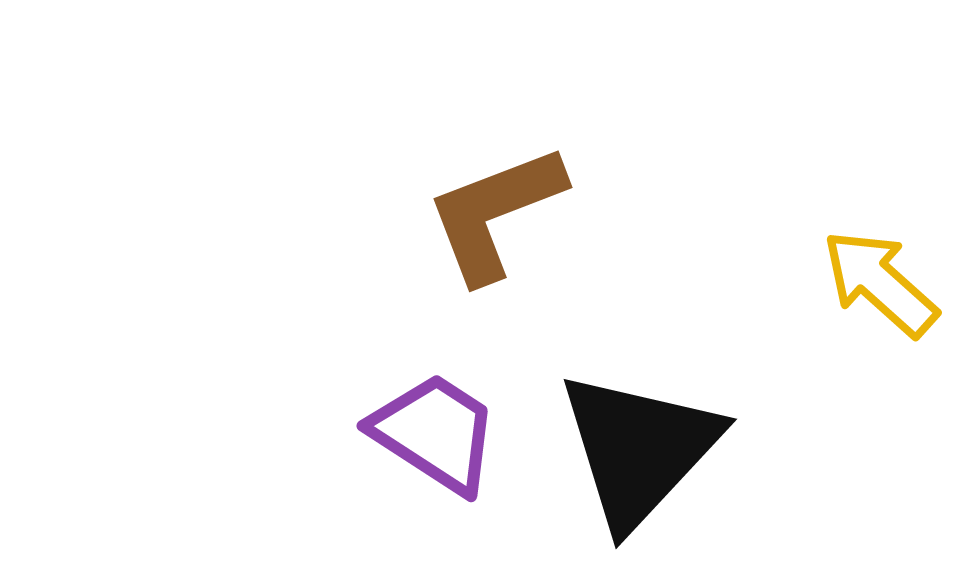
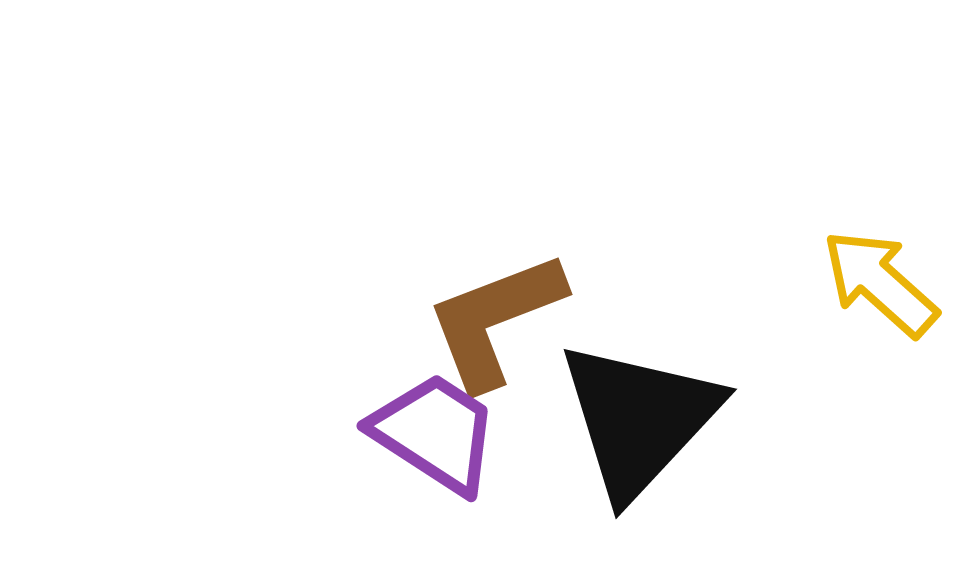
brown L-shape: moved 107 px down
black triangle: moved 30 px up
